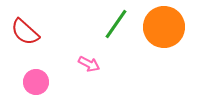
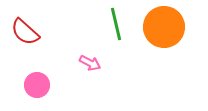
green line: rotated 48 degrees counterclockwise
pink arrow: moved 1 px right, 1 px up
pink circle: moved 1 px right, 3 px down
